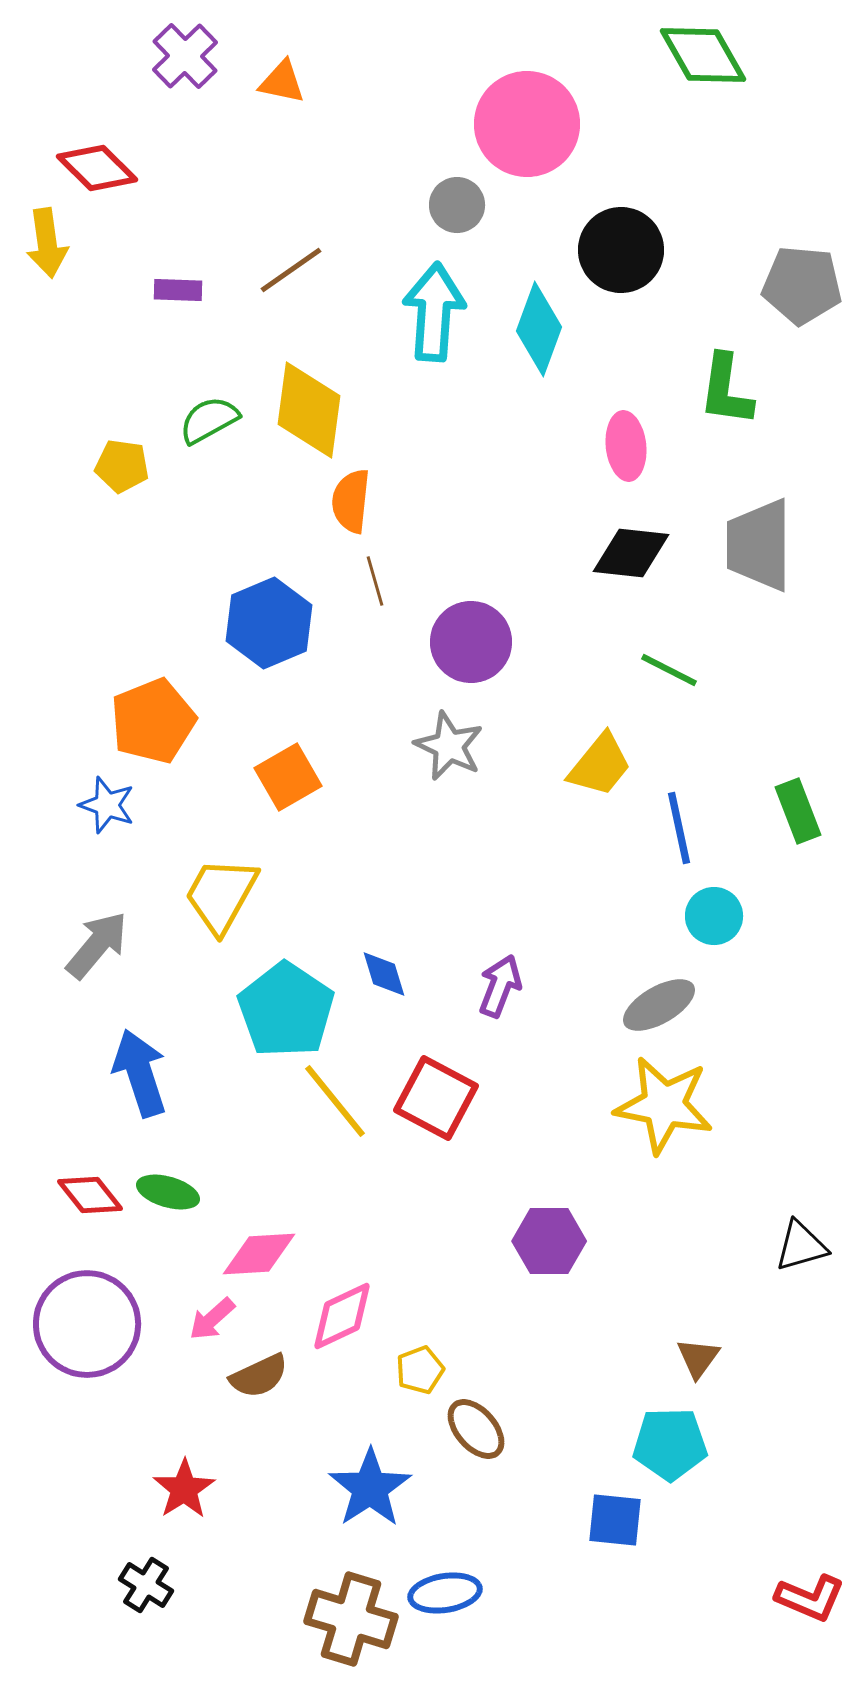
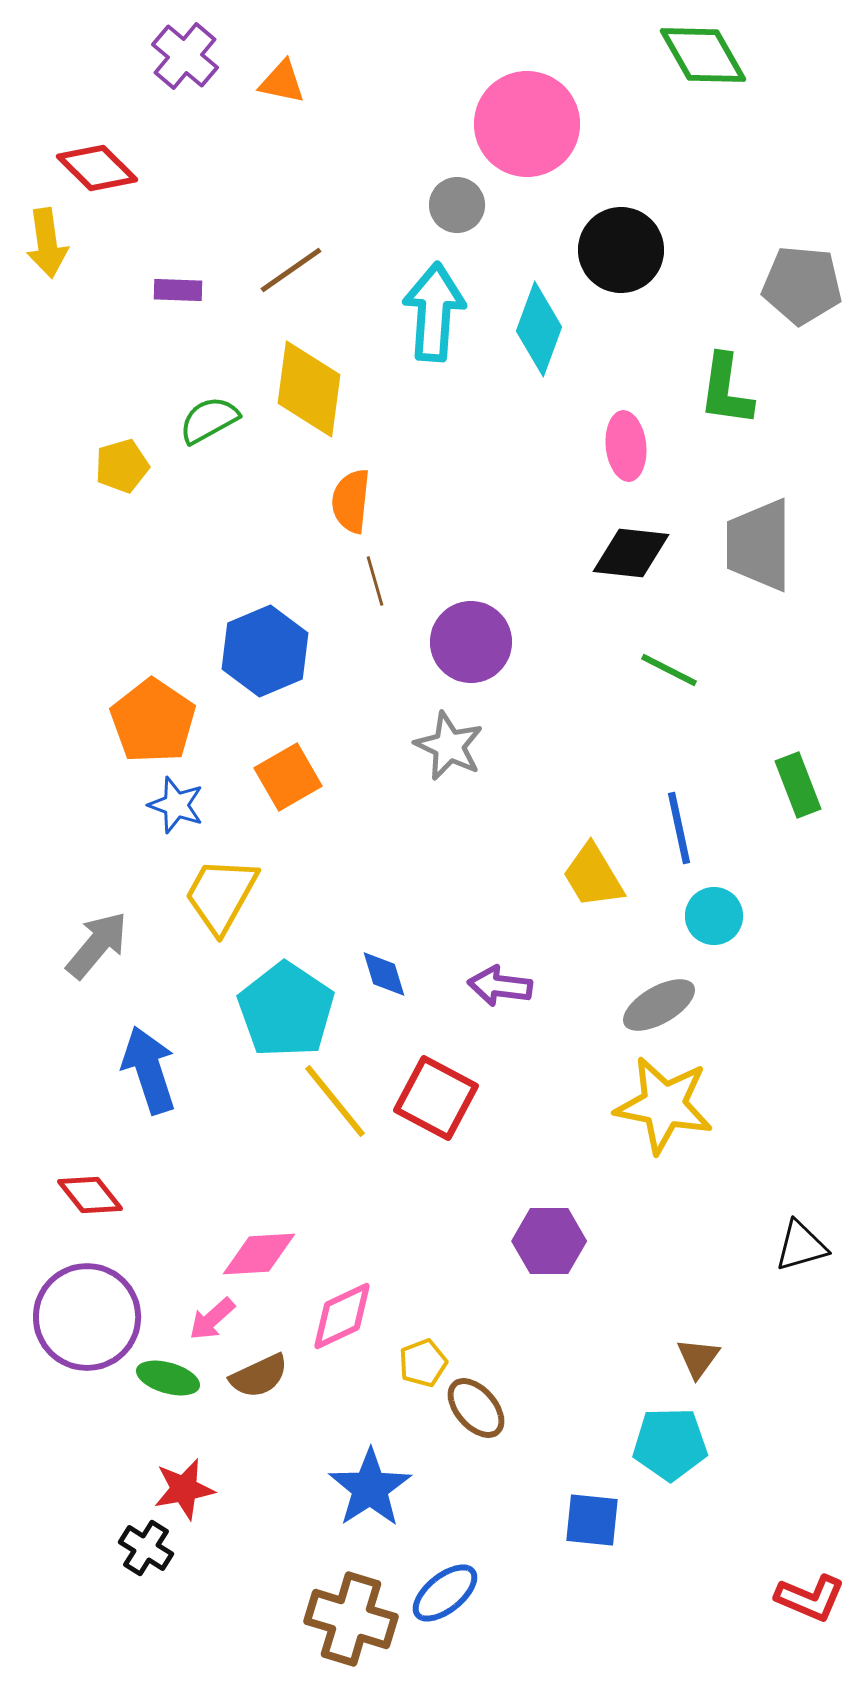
purple cross at (185, 56): rotated 6 degrees counterclockwise
yellow diamond at (309, 410): moved 21 px up
yellow pentagon at (122, 466): rotated 24 degrees counterclockwise
blue hexagon at (269, 623): moved 4 px left, 28 px down
orange pentagon at (153, 721): rotated 16 degrees counterclockwise
yellow trapezoid at (600, 765): moved 7 px left, 111 px down; rotated 110 degrees clockwise
blue star at (107, 805): moved 69 px right
green rectangle at (798, 811): moved 26 px up
purple arrow at (500, 986): rotated 104 degrees counterclockwise
blue arrow at (140, 1073): moved 9 px right, 3 px up
green ellipse at (168, 1192): moved 186 px down
purple circle at (87, 1324): moved 7 px up
yellow pentagon at (420, 1370): moved 3 px right, 7 px up
brown ellipse at (476, 1429): moved 21 px up
red star at (184, 1489): rotated 22 degrees clockwise
blue square at (615, 1520): moved 23 px left
black cross at (146, 1585): moved 37 px up
blue ellipse at (445, 1593): rotated 30 degrees counterclockwise
